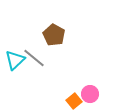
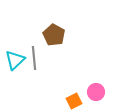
gray line: rotated 45 degrees clockwise
pink circle: moved 6 px right, 2 px up
orange square: rotated 14 degrees clockwise
